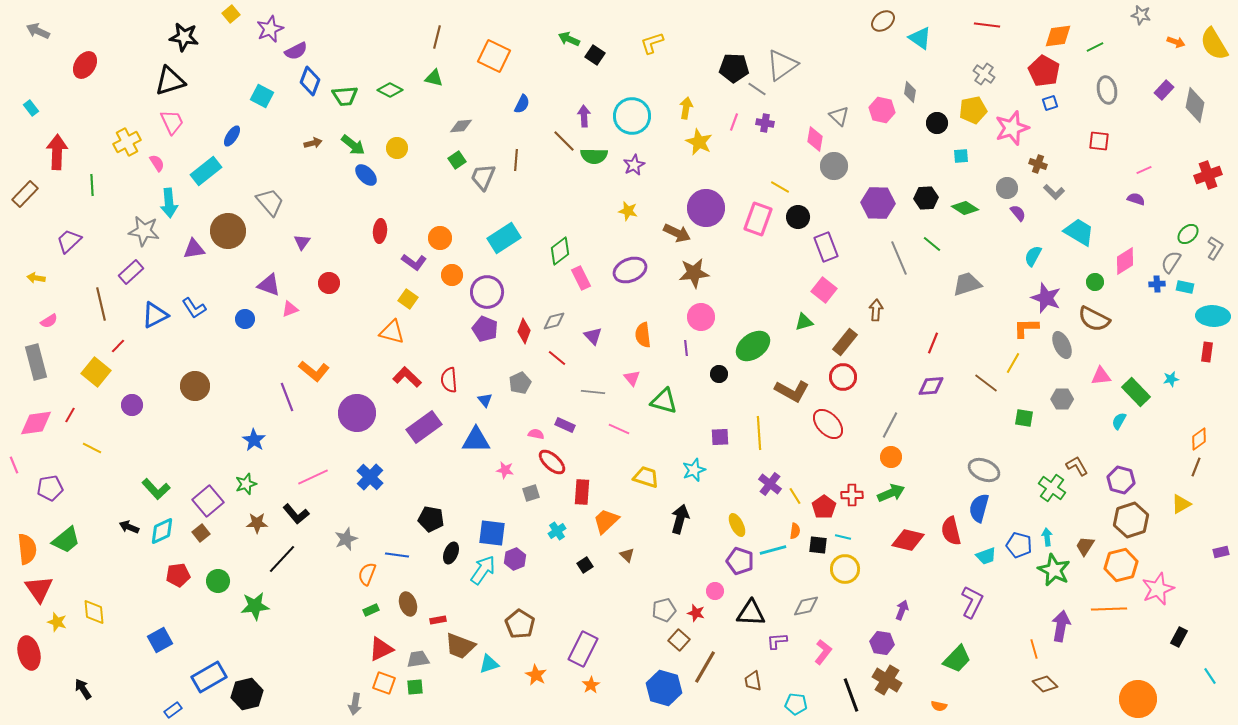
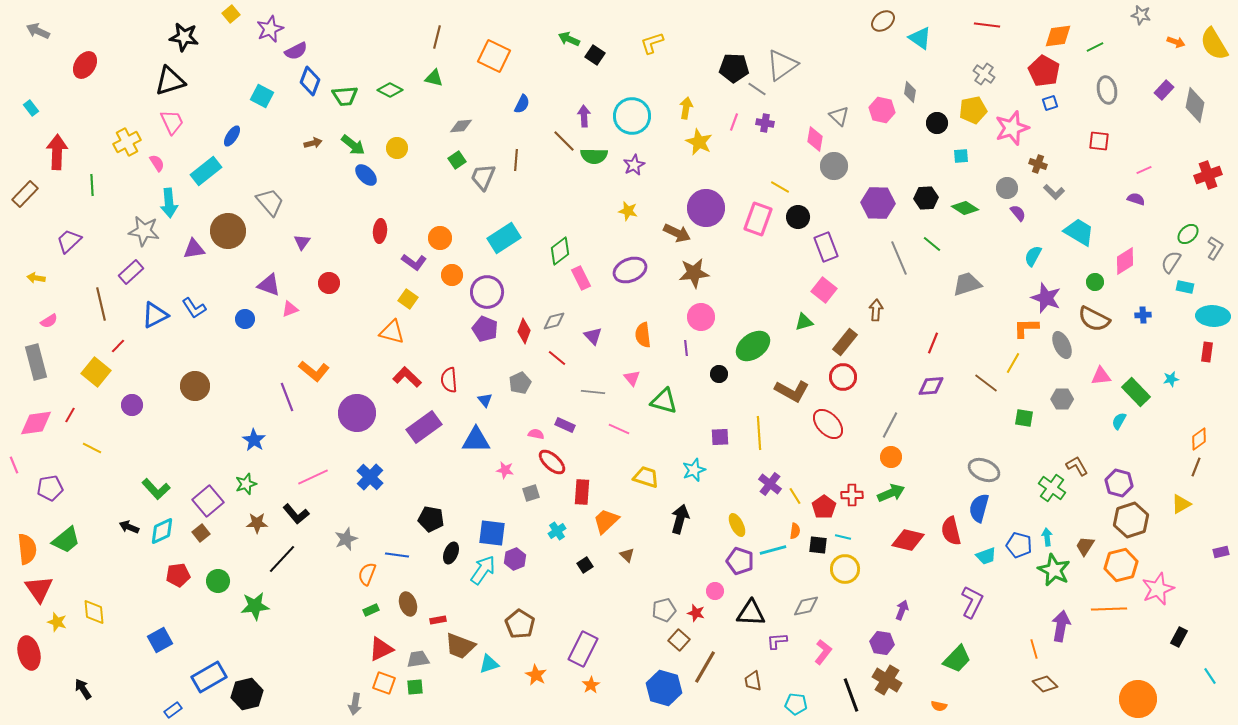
blue cross at (1157, 284): moved 14 px left, 31 px down
purple hexagon at (1121, 480): moved 2 px left, 3 px down
